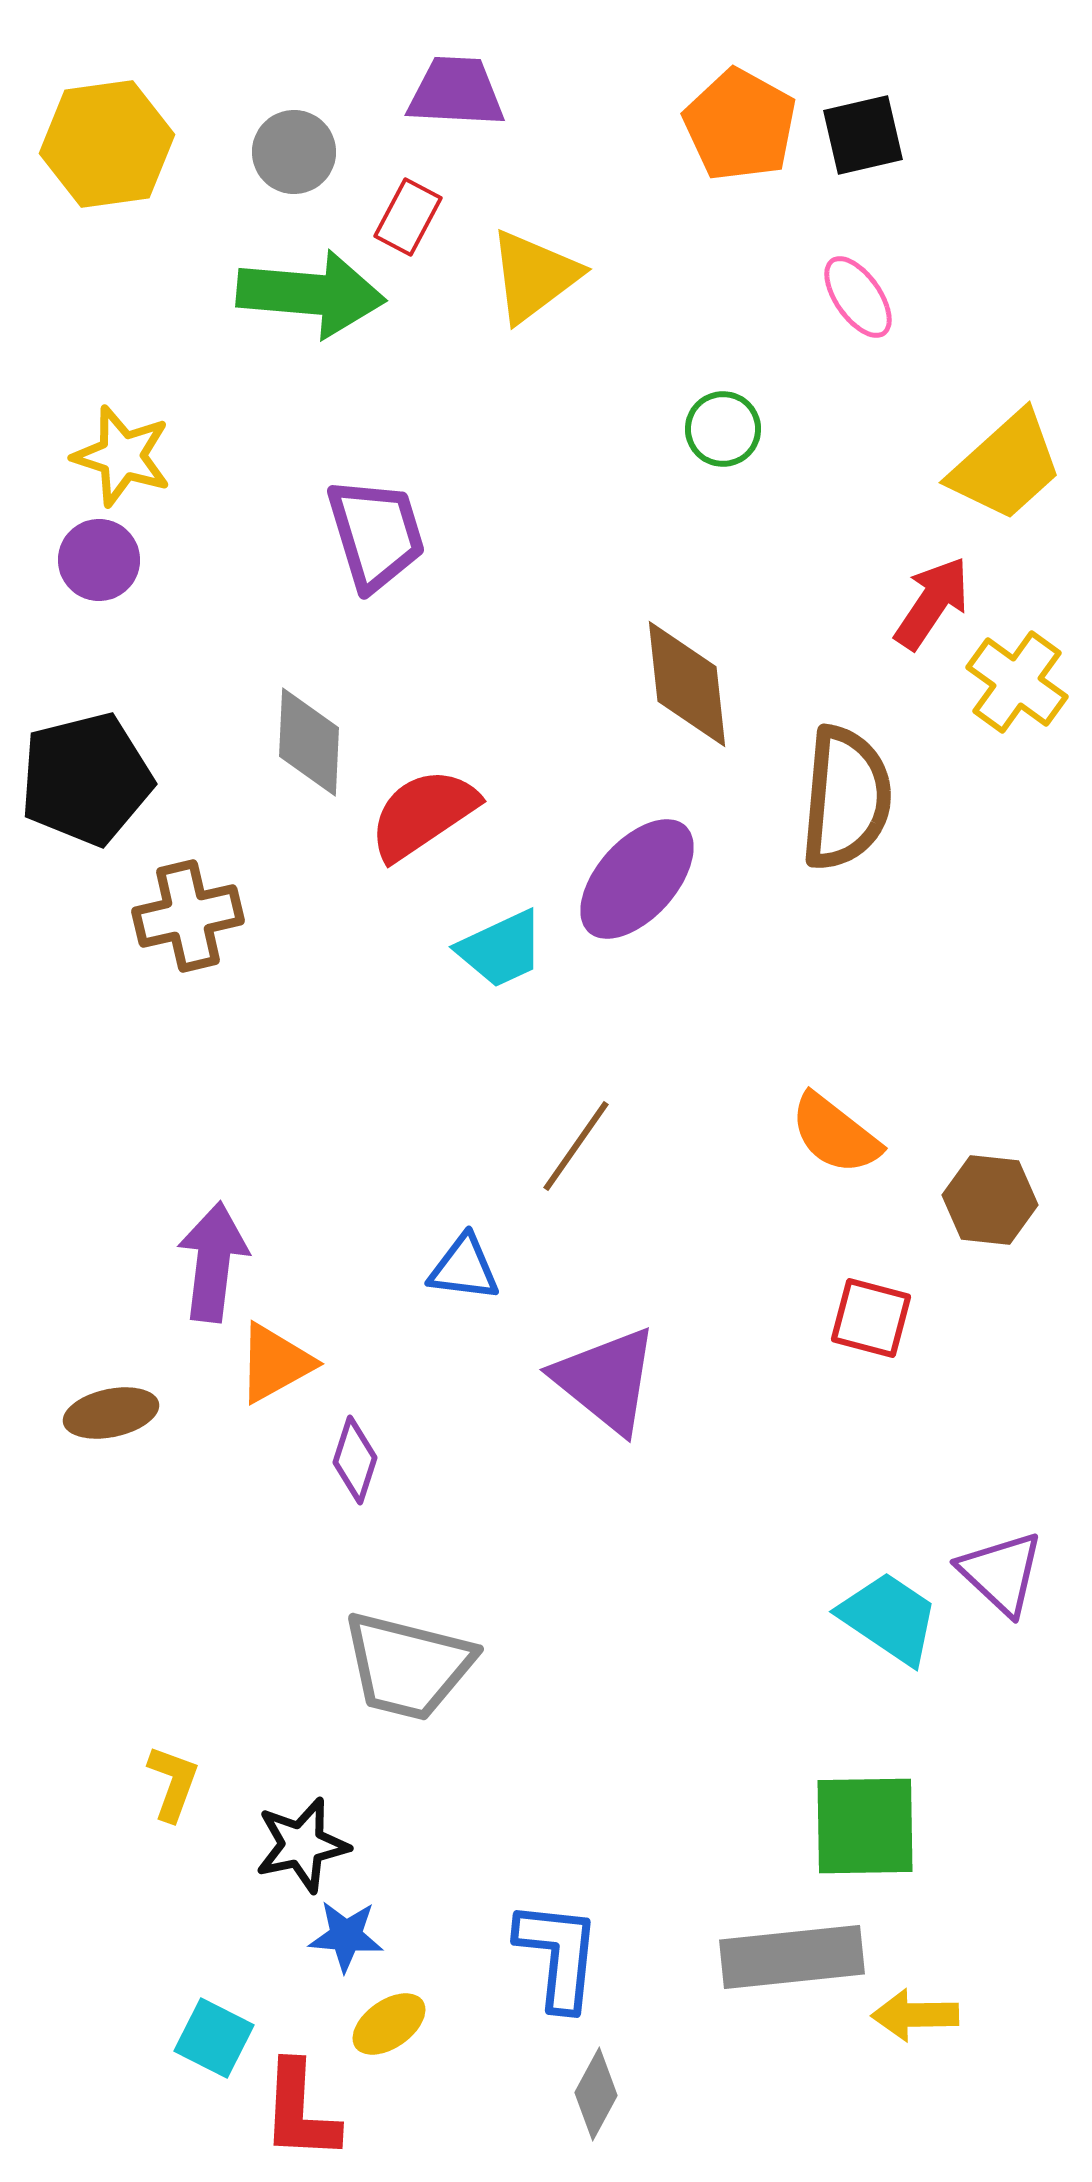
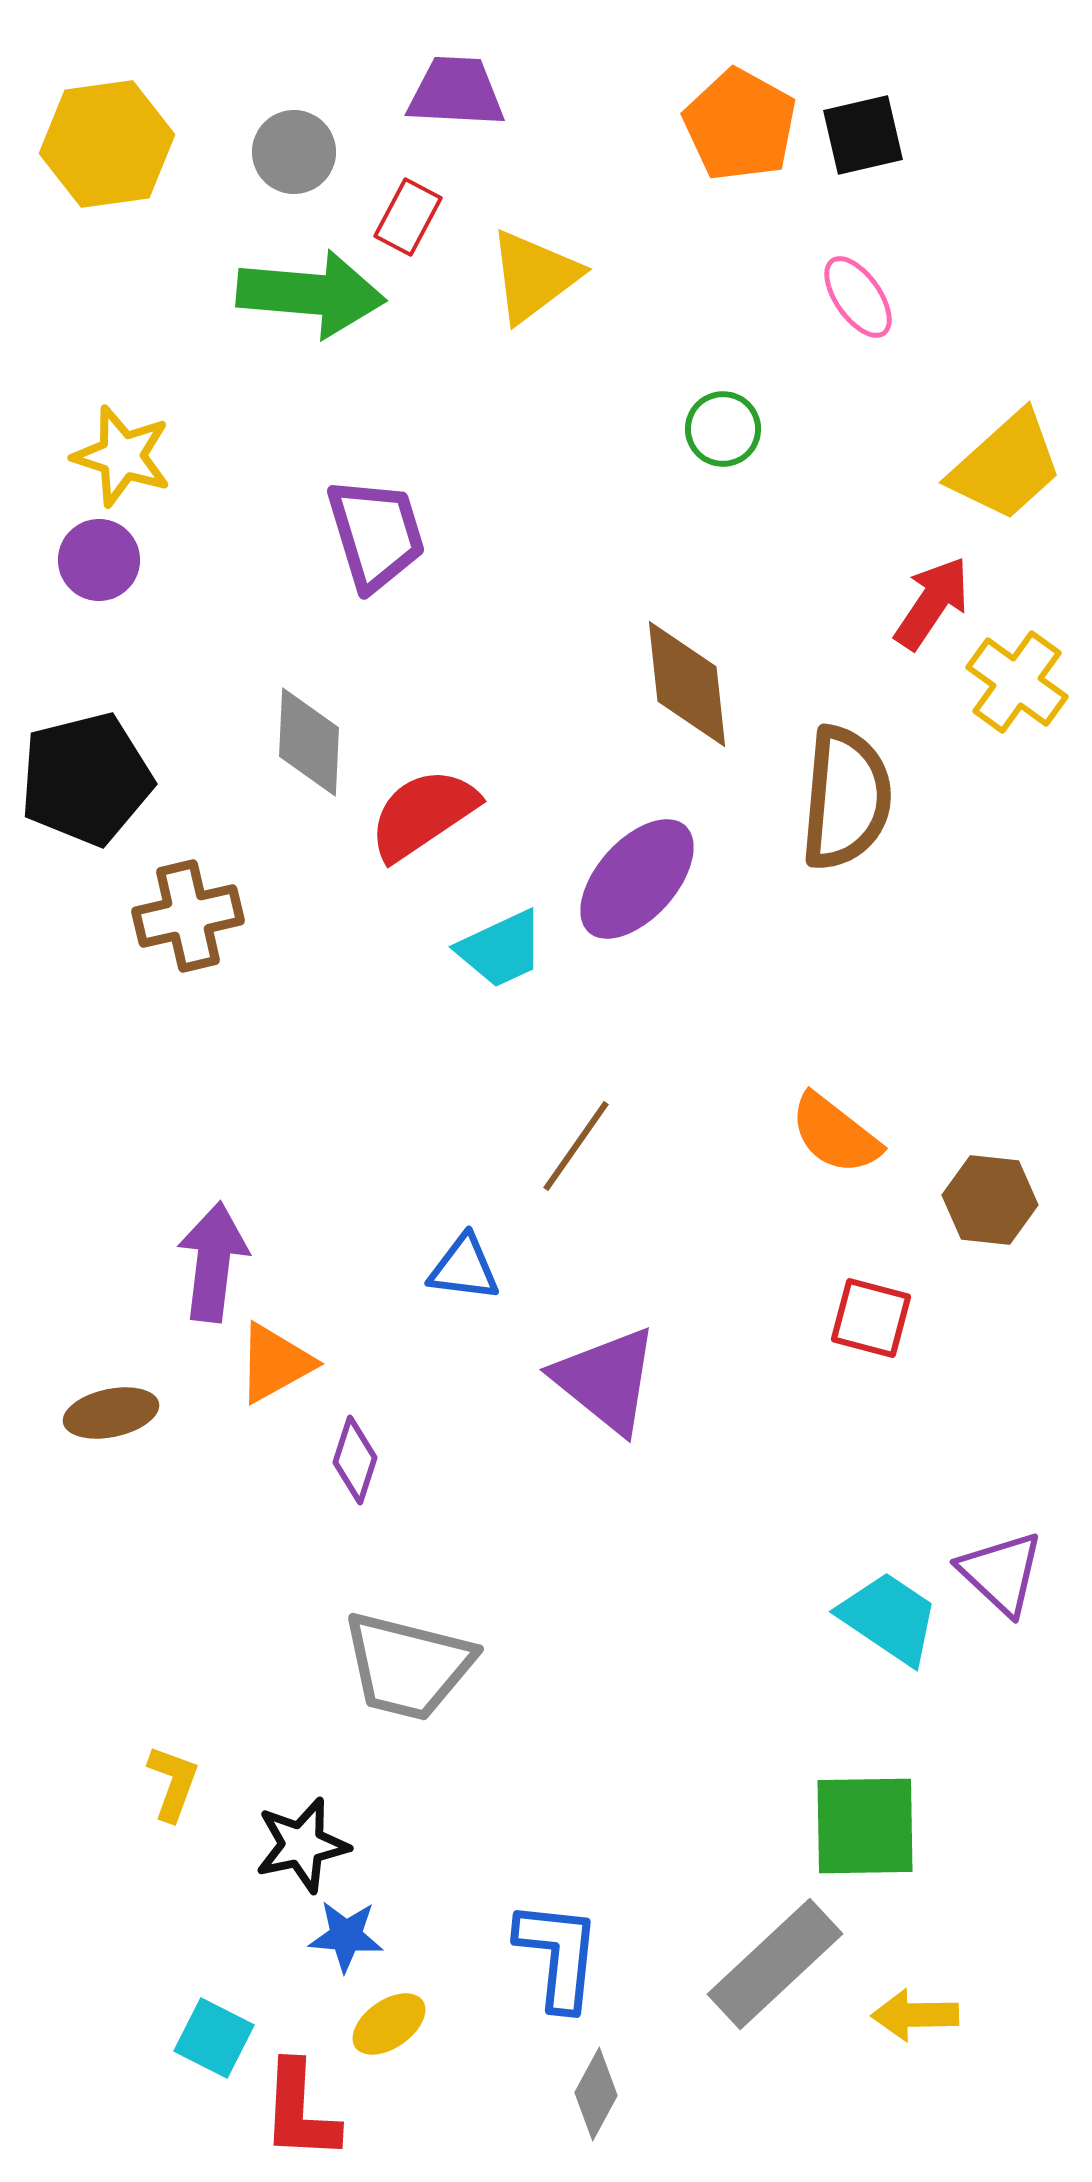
gray rectangle at (792, 1957): moved 17 px left, 7 px down; rotated 37 degrees counterclockwise
